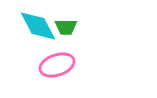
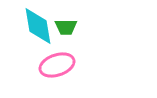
cyan diamond: rotated 18 degrees clockwise
